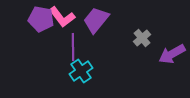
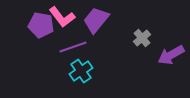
purple pentagon: moved 6 px down
purple line: rotated 72 degrees clockwise
purple arrow: moved 1 px left, 1 px down
